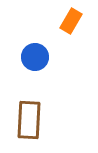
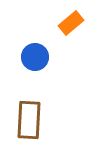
orange rectangle: moved 2 px down; rotated 20 degrees clockwise
